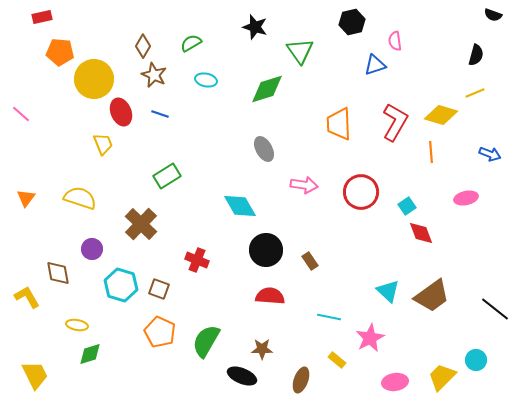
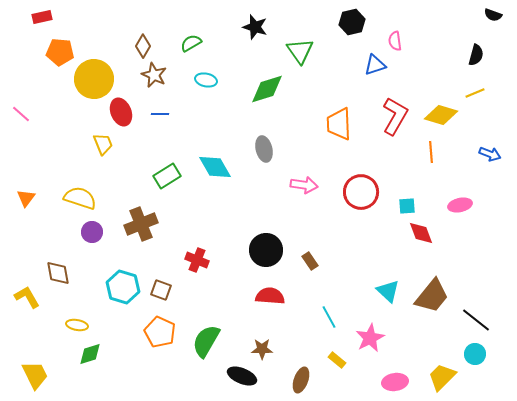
blue line at (160, 114): rotated 18 degrees counterclockwise
red L-shape at (395, 122): moved 6 px up
gray ellipse at (264, 149): rotated 15 degrees clockwise
pink ellipse at (466, 198): moved 6 px left, 7 px down
cyan diamond at (240, 206): moved 25 px left, 39 px up
cyan square at (407, 206): rotated 30 degrees clockwise
brown cross at (141, 224): rotated 24 degrees clockwise
purple circle at (92, 249): moved 17 px up
cyan hexagon at (121, 285): moved 2 px right, 2 px down
brown square at (159, 289): moved 2 px right, 1 px down
brown trapezoid at (432, 296): rotated 15 degrees counterclockwise
black line at (495, 309): moved 19 px left, 11 px down
cyan line at (329, 317): rotated 50 degrees clockwise
cyan circle at (476, 360): moved 1 px left, 6 px up
